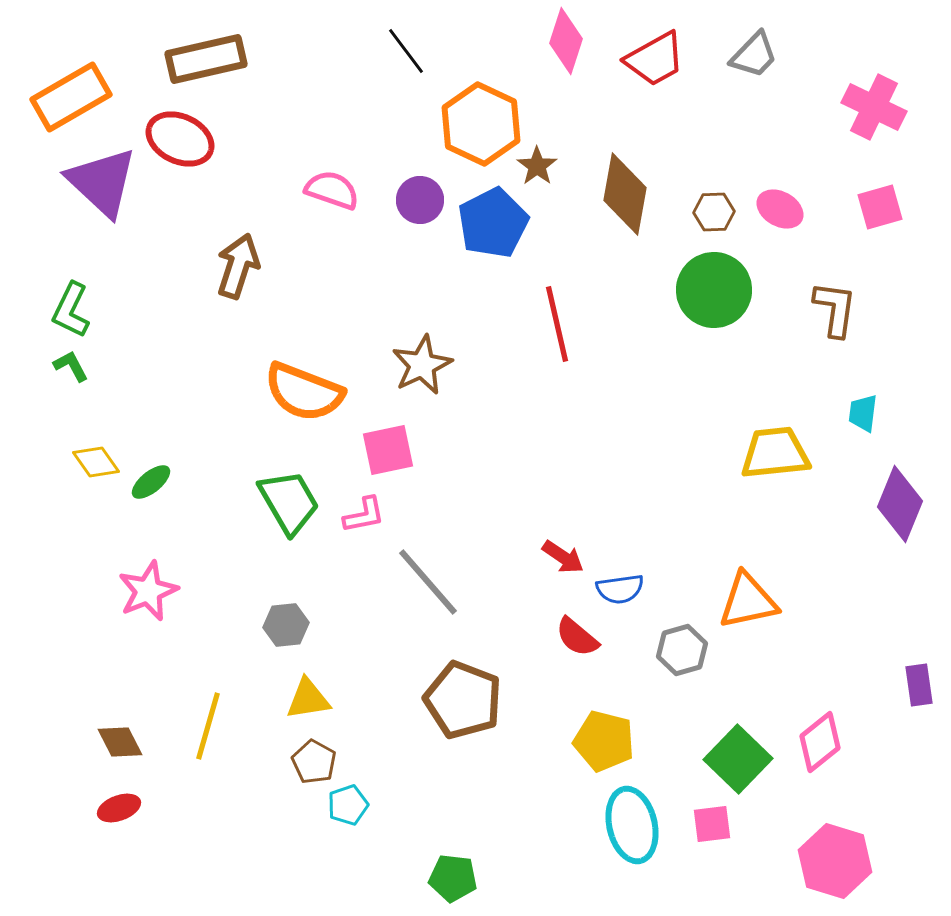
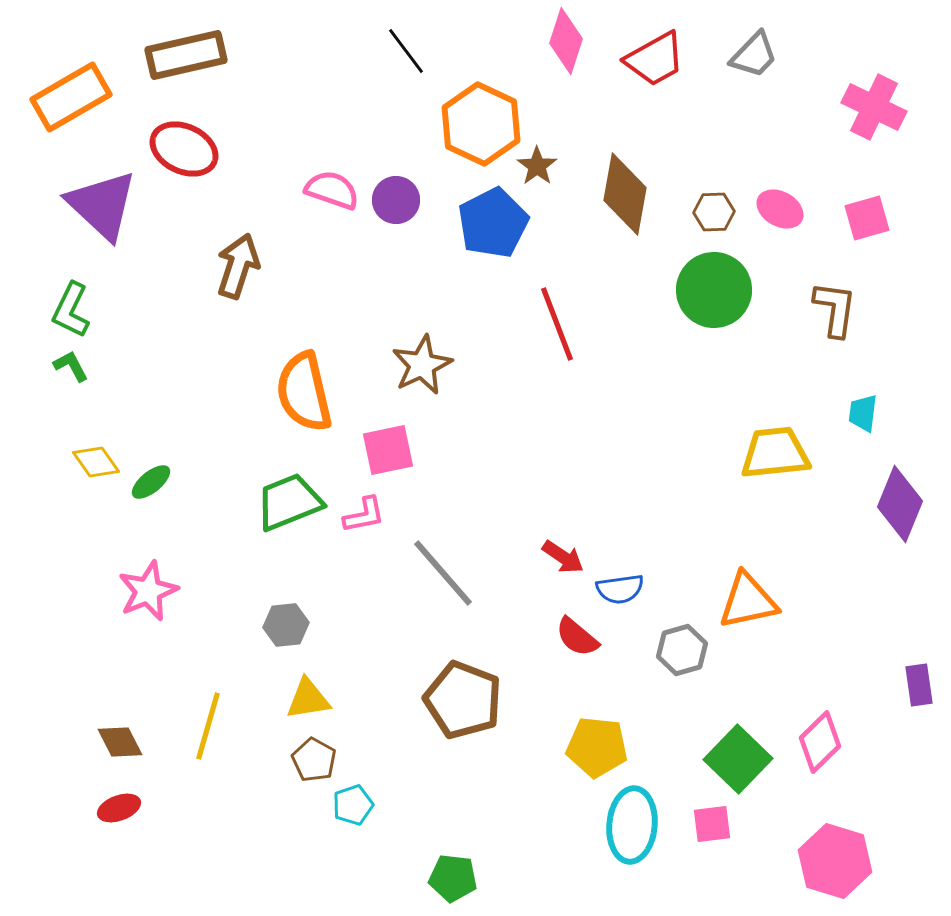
brown rectangle at (206, 59): moved 20 px left, 4 px up
red ellipse at (180, 139): moved 4 px right, 10 px down
purple triangle at (102, 182): moved 23 px down
purple circle at (420, 200): moved 24 px left
pink square at (880, 207): moved 13 px left, 11 px down
red line at (557, 324): rotated 8 degrees counterclockwise
orange semicircle at (304, 392): rotated 56 degrees clockwise
green trapezoid at (289, 502): rotated 82 degrees counterclockwise
gray line at (428, 582): moved 15 px right, 9 px up
yellow pentagon at (604, 741): moved 7 px left, 6 px down; rotated 8 degrees counterclockwise
pink diamond at (820, 742): rotated 6 degrees counterclockwise
brown pentagon at (314, 762): moved 2 px up
cyan pentagon at (348, 805): moved 5 px right
cyan ellipse at (632, 825): rotated 18 degrees clockwise
